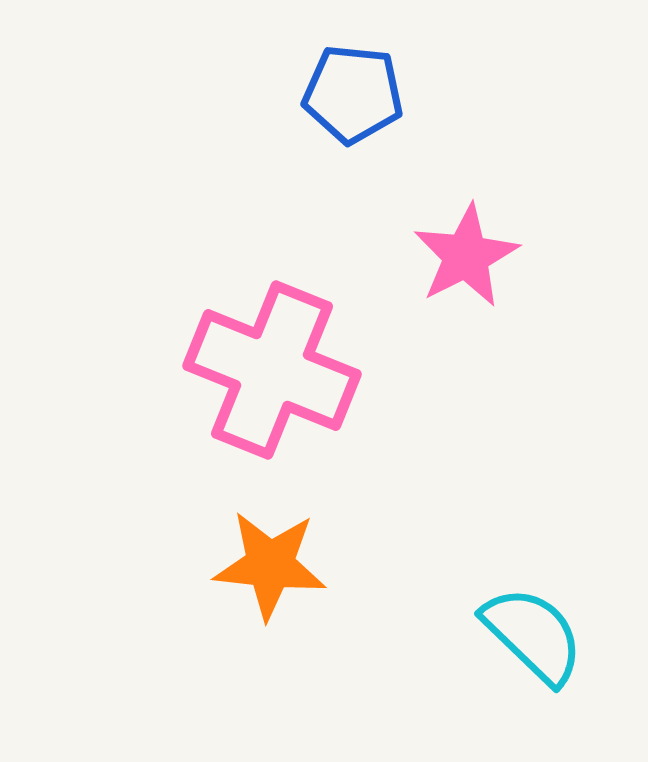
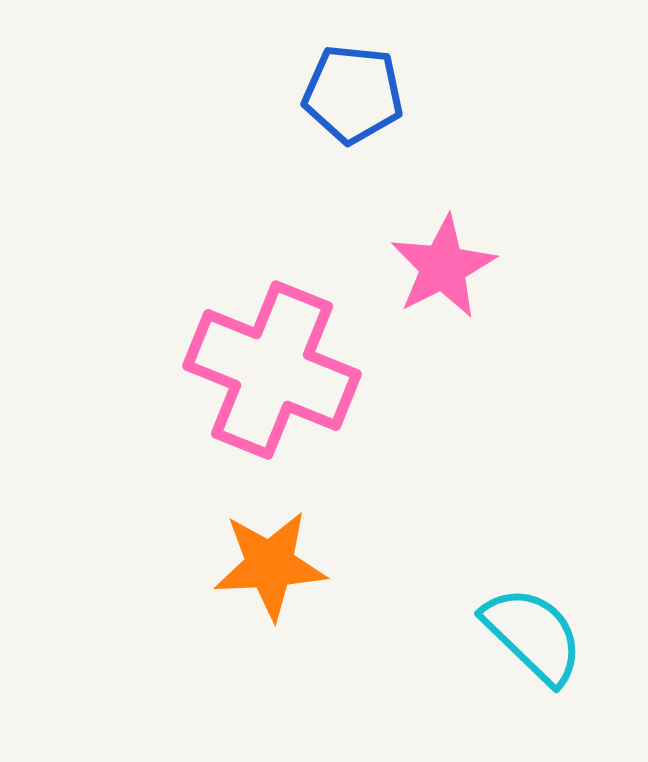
pink star: moved 23 px left, 11 px down
orange star: rotated 9 degrees counterclockwise
